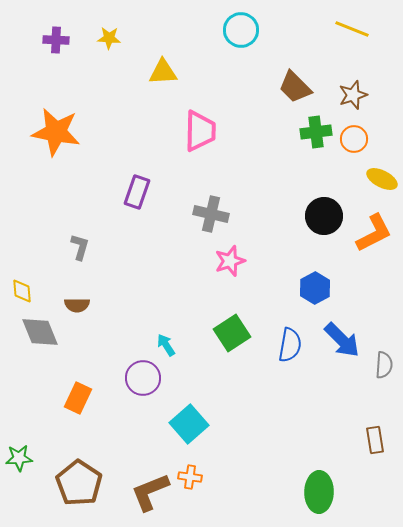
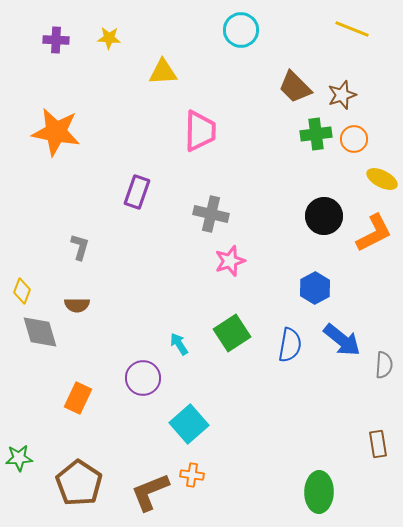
brown star: moved 11 px left
green cross: moved 2 px down
yellow diamond: rotated 25 degrees clockwise
gray diamond: rotated 6 degrees clockwise
blue arrow: rotated 6 degrees counterclockwise
cyan arrow: moved 13 px right, 1 px up
brown rectangle: moved 3 px right, 4 px down
orange cross: moved 2 px right, 2 px up
